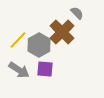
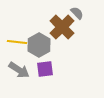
brown cross: moved 5 px up
yellow line: moved 1 px left, 2 px down; rotated 54 degrees clockwise
purple square: rotated 12 degrees counterclockwise
